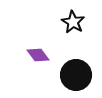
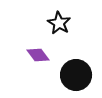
black star: moved 14 px left, 1 px down
